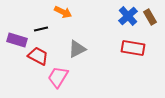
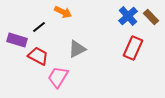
brown rectangle: moved 1 px right; rotated 14 degrees counterclockwise
black line: moved 2 px left, 2 px up; rotated 24 degrees counterclockwise
red rectangle: rotated 75 degrees counterclockwise
